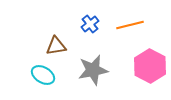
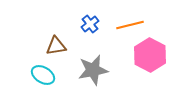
pink hexagon: moved 11 px up
